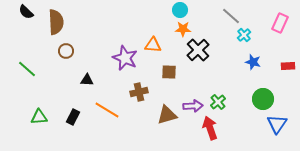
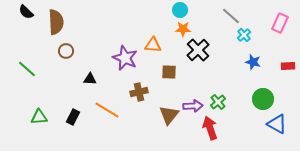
black triangle: moved 3 px right, 1 px up
brown triangle: moved 2 px right; rotated 35 degrees counterclockwise
blue triangle: rotated 35 degrees counterclockwise
